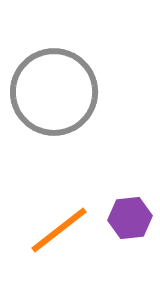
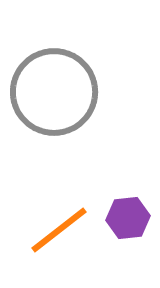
purple hexagon: moved 2 px left
